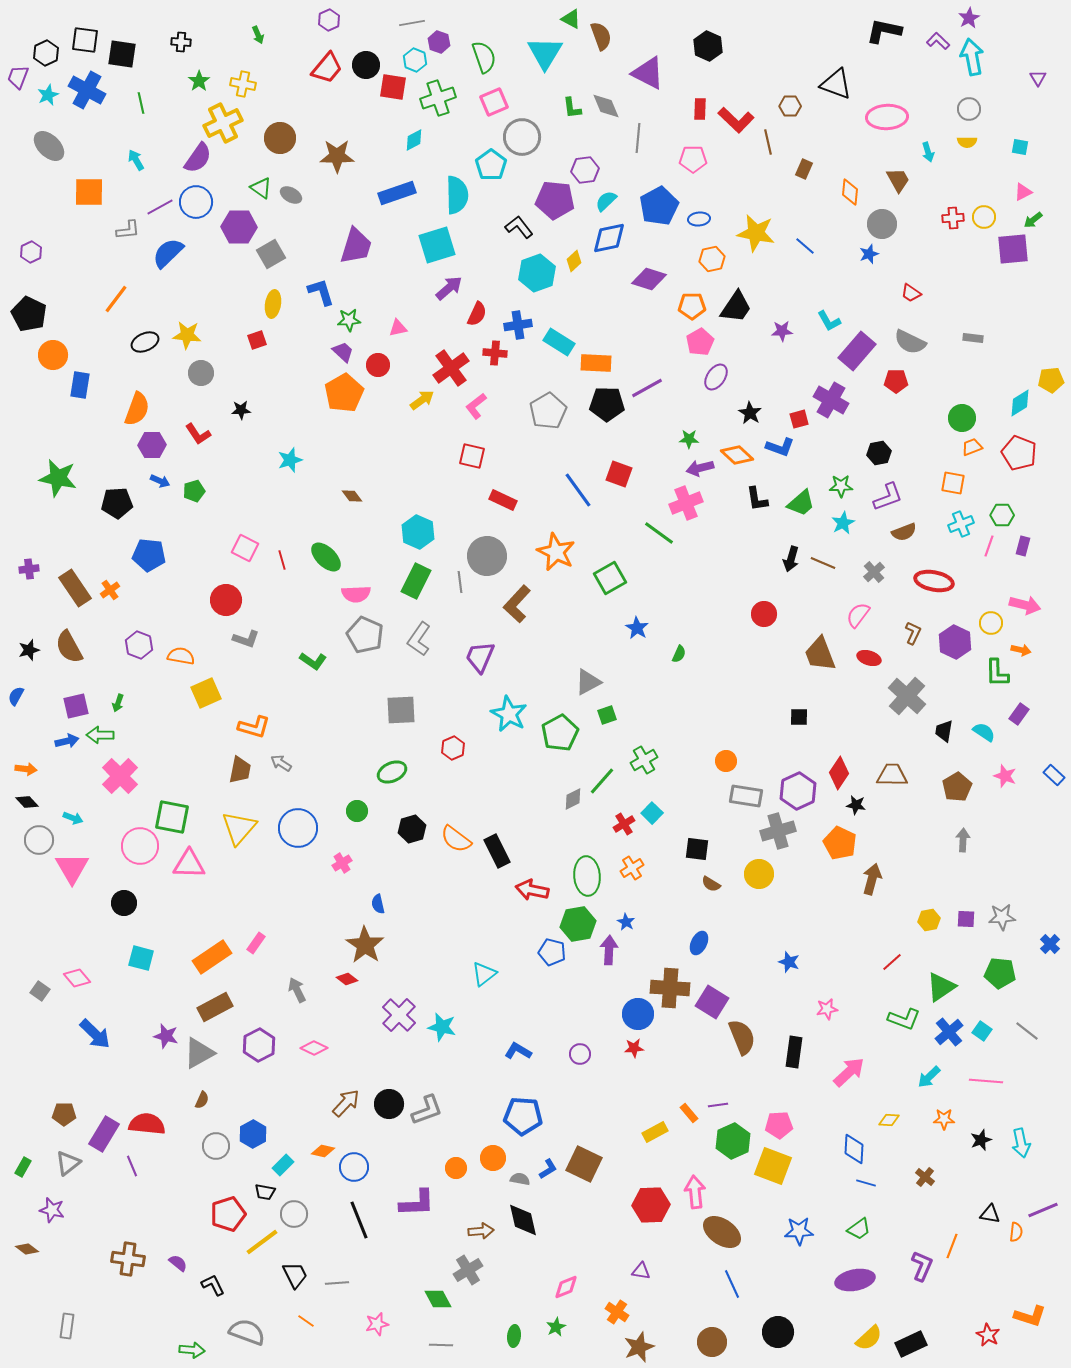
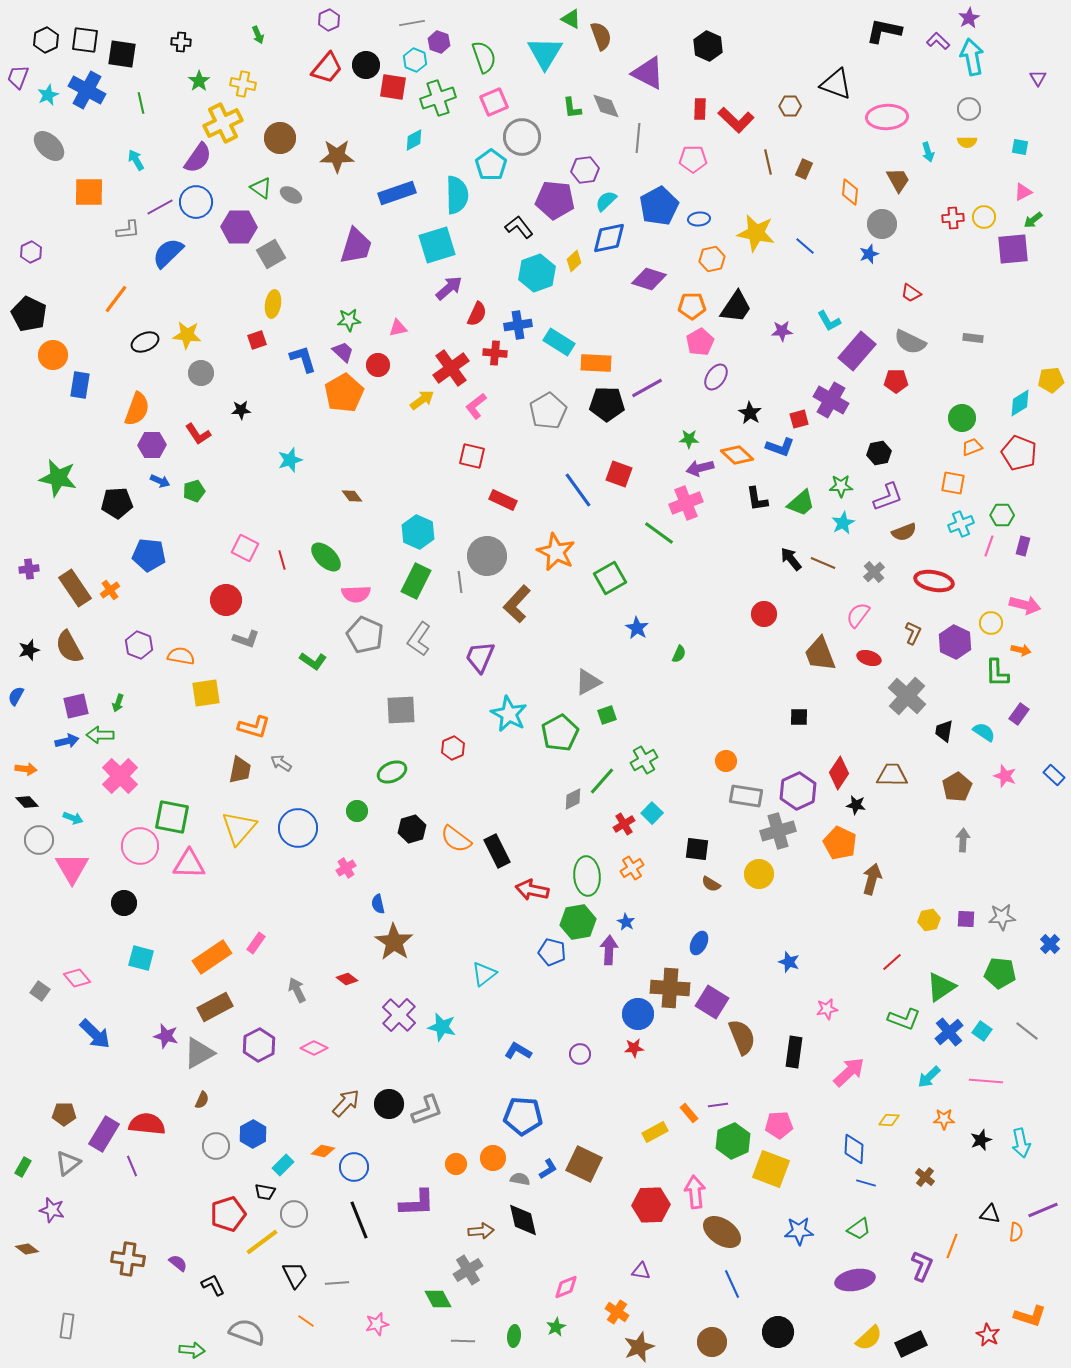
black hexagon at (46, 53): moved 13 px up
brown line at (768, 142): moved 20 px down
blue L-shape at (321, 292): moved 18 px left, 67 px down
black arrow at (791, 559): rotated 125 degrees clockwise
yellow square at (206, 693): rotated 16 degrees clockwise
pink cross at (342, 863): moved 4 px right, 5 px down
green hexagon at (578, 924): moved 2 px up
brown star at (365, 945): moved 29 px right, 3 px up
yellow square at (773, 1166): moved 2 px left, 3 px down
orange circle at (456, 1168): moved 4 px up
gray line at (441, 1345): moved 22 px right, 4 px up
